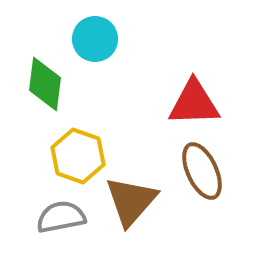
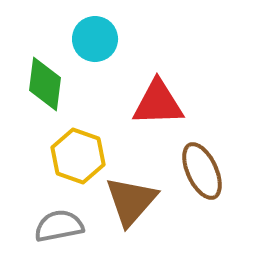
red triangle: moved 36 px left
gray semicircle: moved 2 px left, 9 px down
